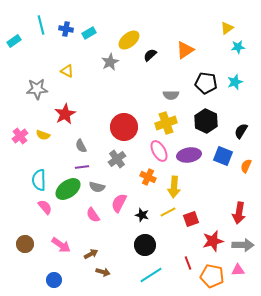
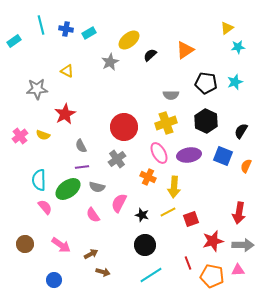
pink ellipse at (159, 151): moved 2 px down
